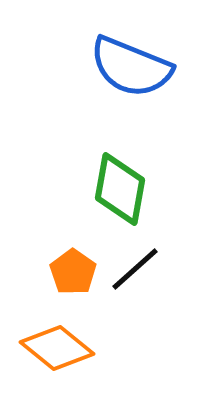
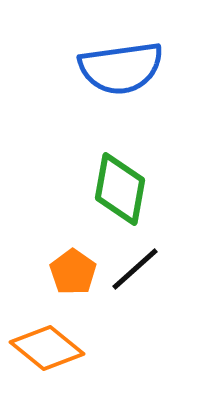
blue semicircle: moved 10 px left, 1 px down; rotated 30 degrees counterclockwise
orange diamond: moved 10 px left
